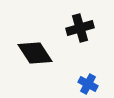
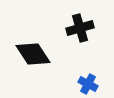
black diamond: moved 2 px left, 1 px down
